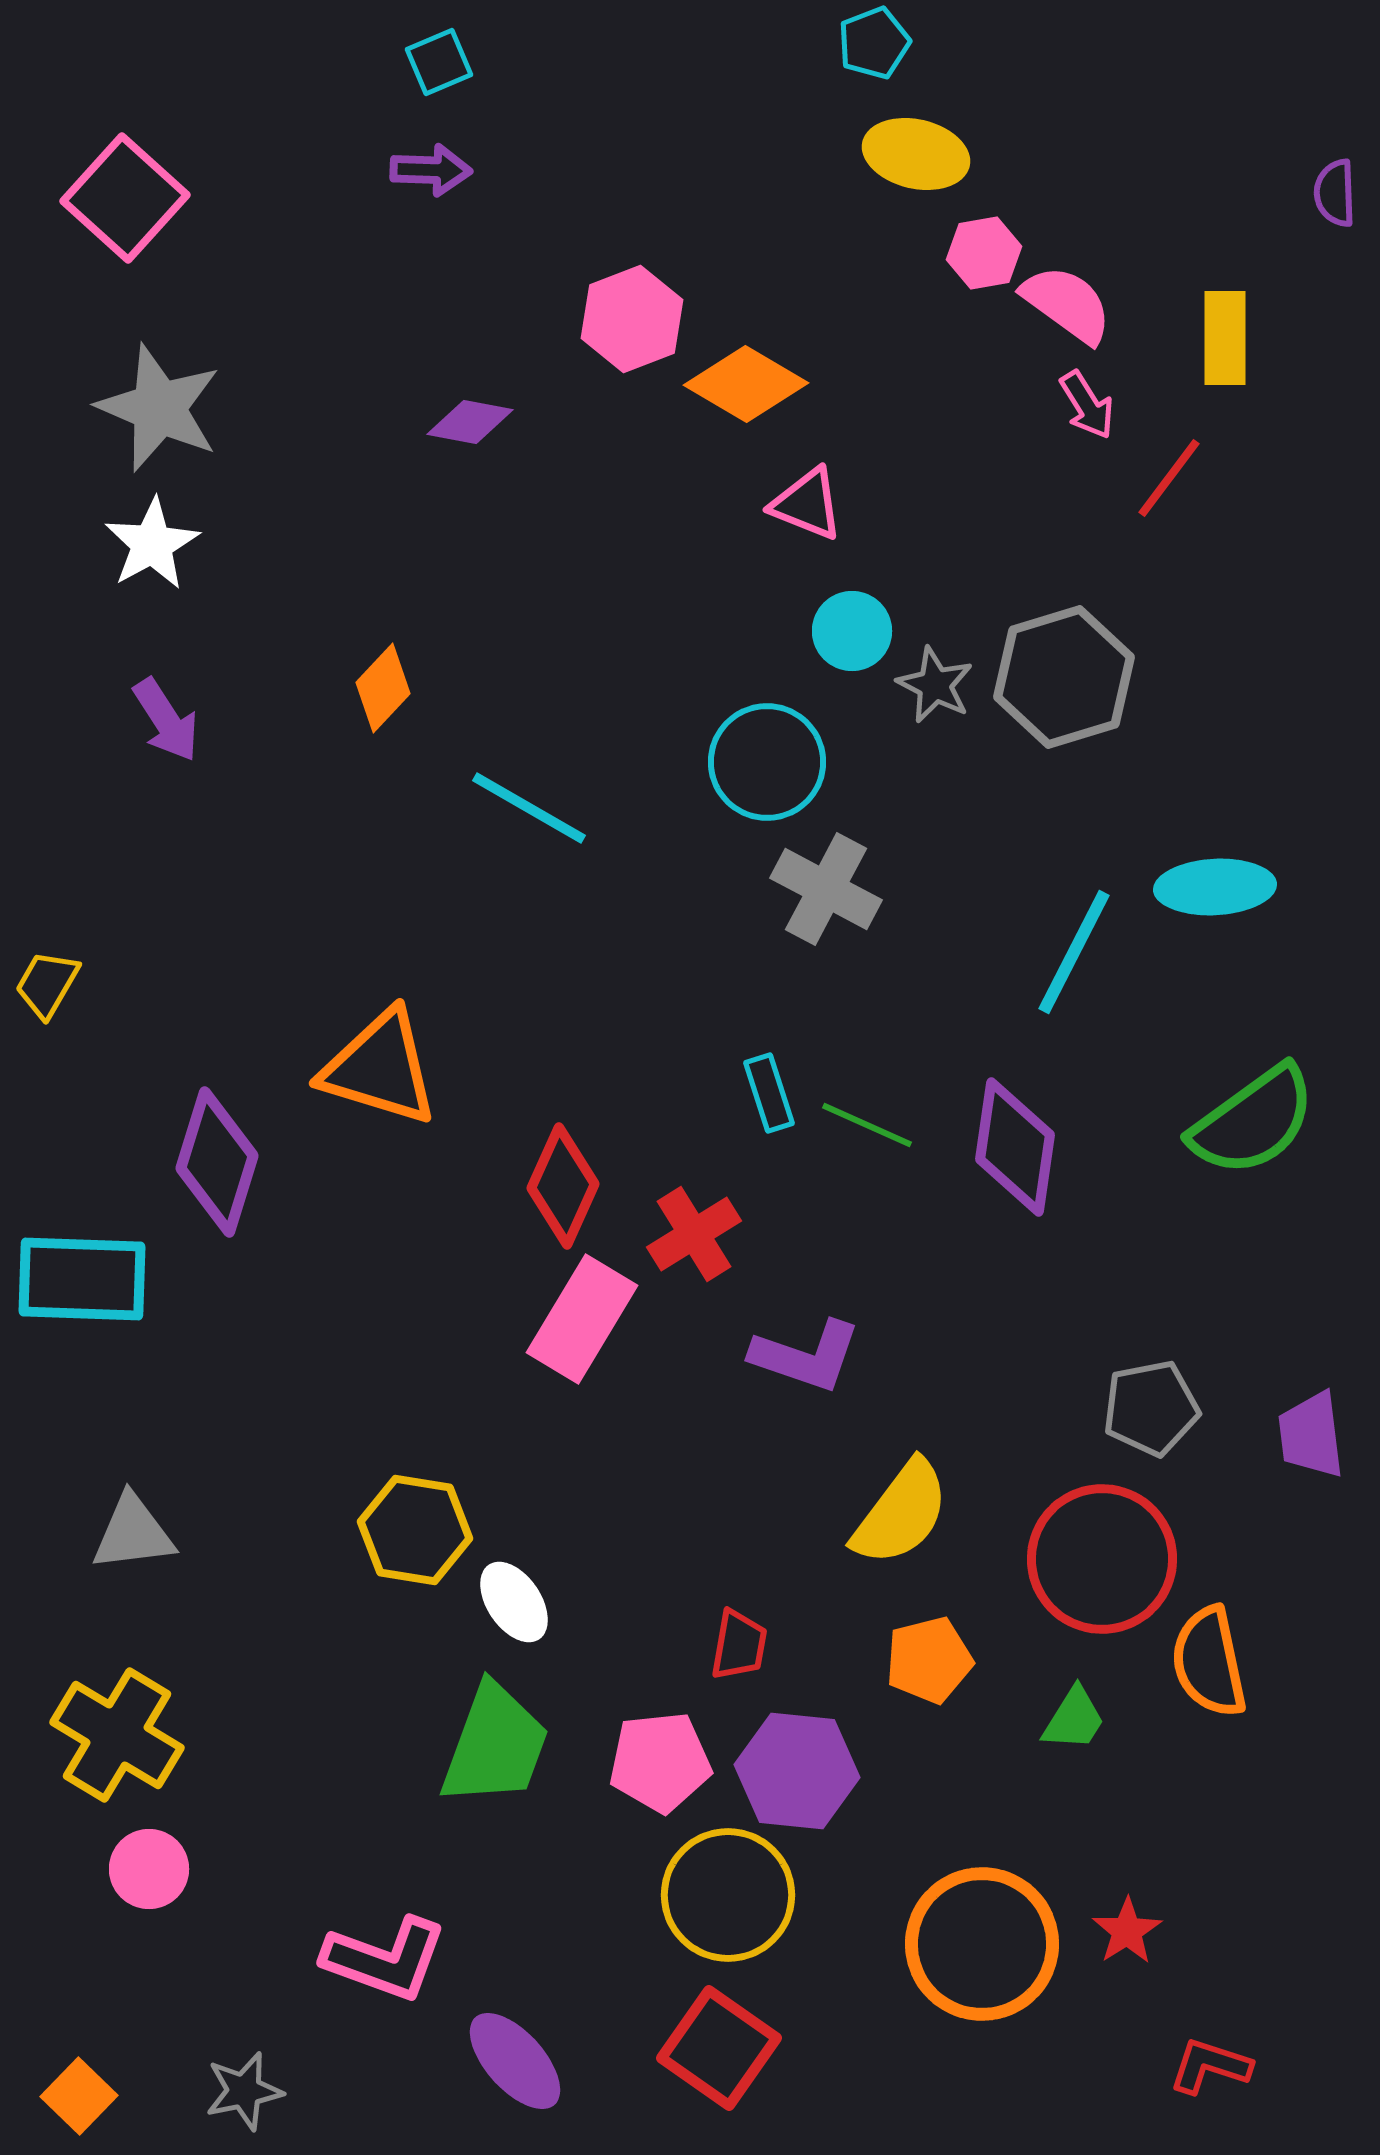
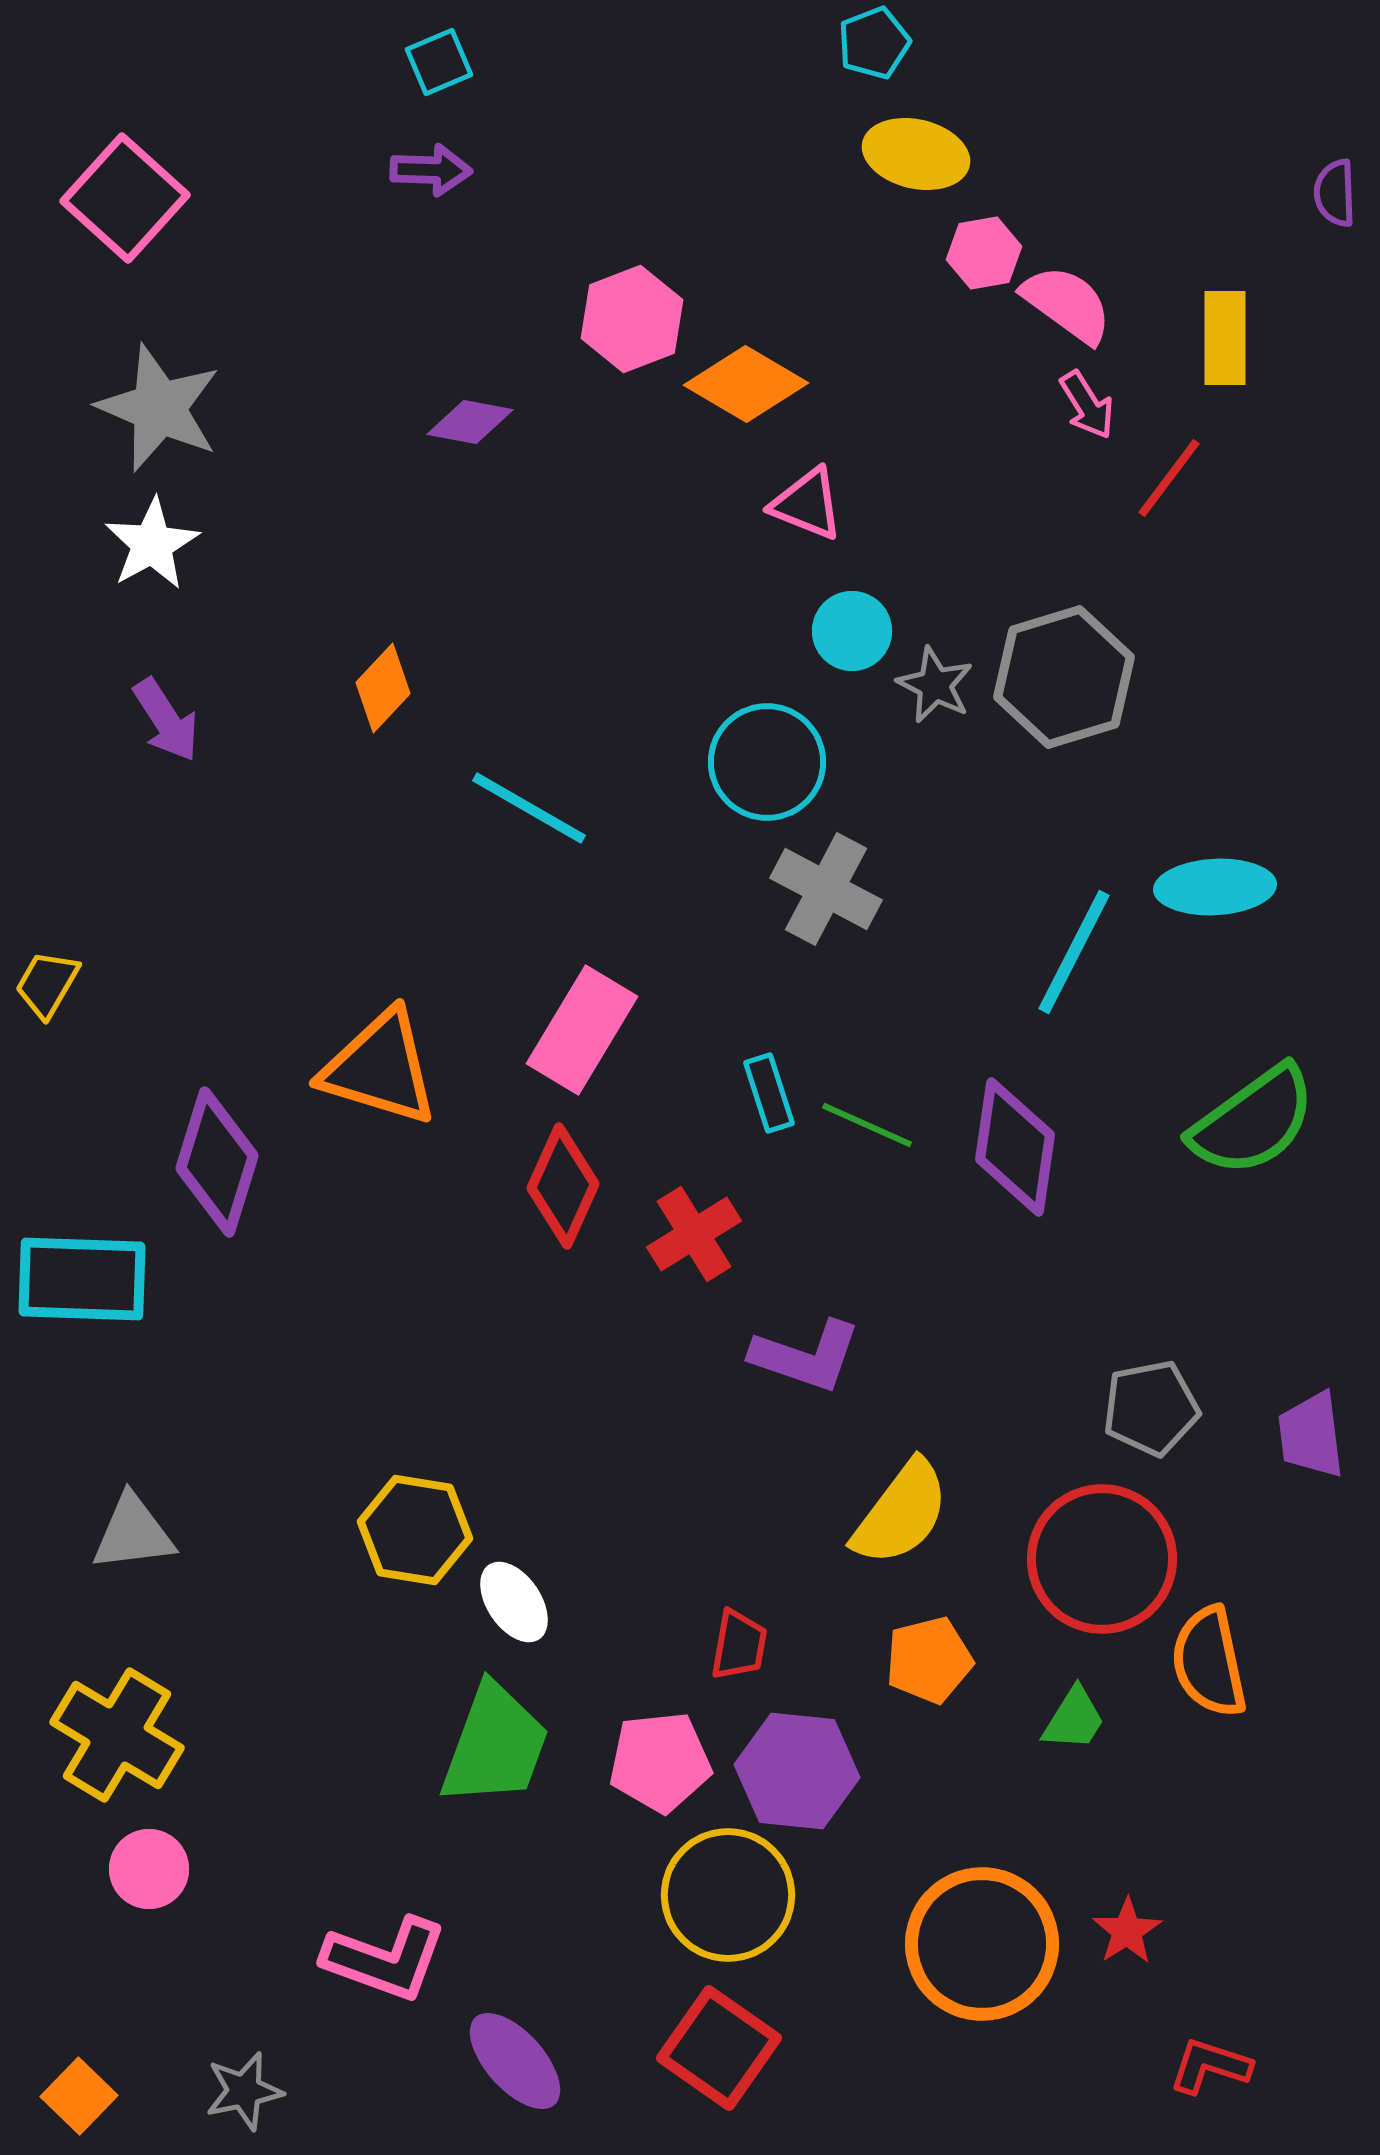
pink rectangle at (582, 1319): moved 289 px up
